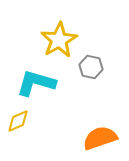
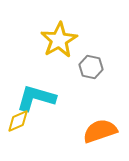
cyan L-shape: moved 15 px down
orange semicircle: moved 7 px up
